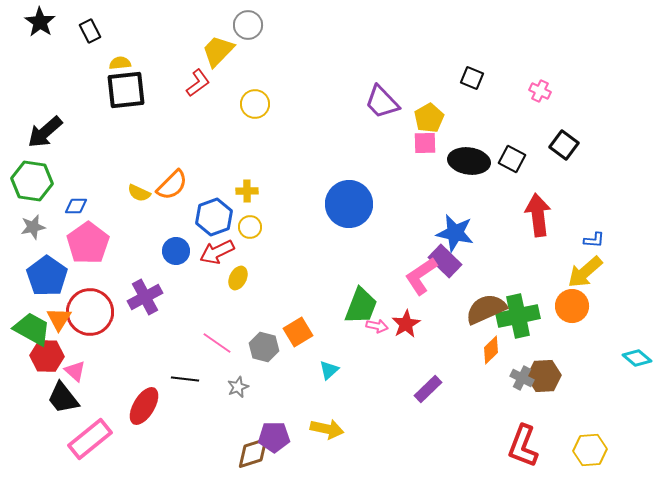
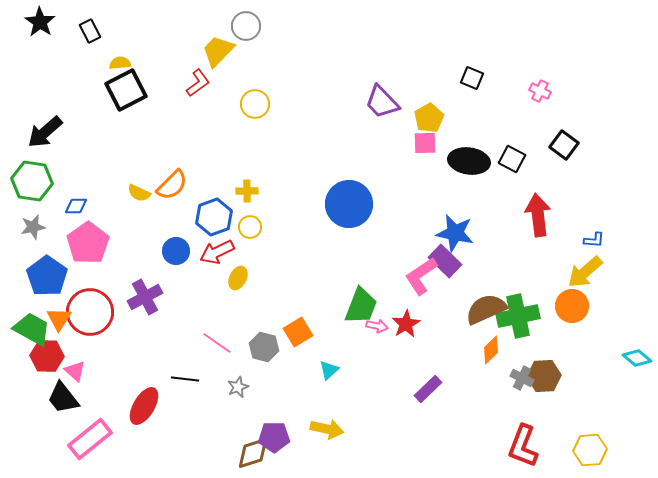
gray circle at (248, 25): moved 2 px left, 1 px down
black square at (126, 90): rotated 21 degrees counterclockwise
